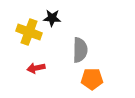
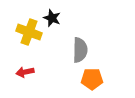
black star: rotated 18 degrees clockwise
red arrow: moved 11 px left, 4 px down
